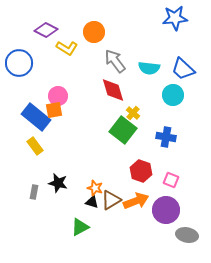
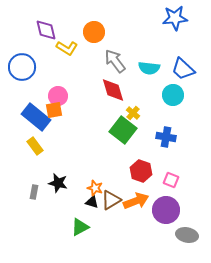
purple diamond: rotated 50 degrees clockwise
blue circle: moved 3 px right, 4 px down
